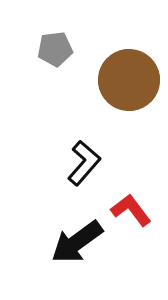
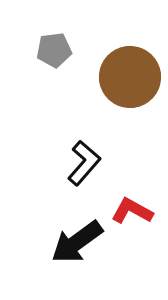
gray pentagon: moved 1 px left, 1 px down
brown circle: moved 1 px right, 3 px up
red L-shape: moved 1 px right, 1 px down; rotated 24 degrees counterclockwise
